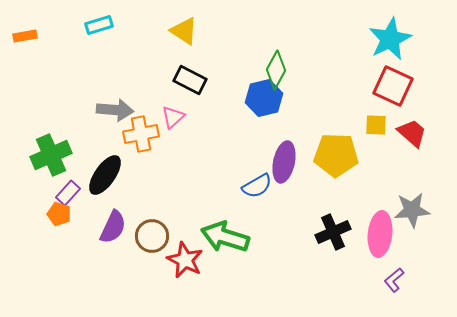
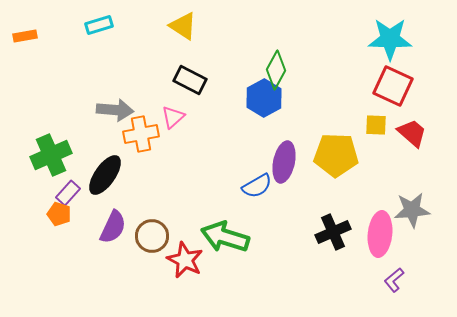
yellow triangle: moved 1 px left, 5 px up
cyan star: rotated 27 degrees clockwise
blue hexagon: rotated 15 degrees counterclockwise
